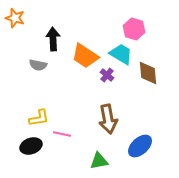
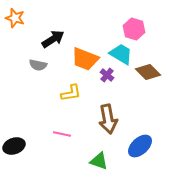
black arrow: rotated 60 degrees clockwise
orange trapezoid: moved 3 px down; rotated 12 degrees counterclockwise
brown diamond: moved 1 px up; rotated 40 degrees counterclockwise
yellow L-shape: moved 32 px right, 25 px up
black ellipse: moved 17 px left
green triangle: rotated 30 degrees clockwise
